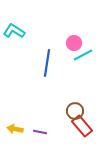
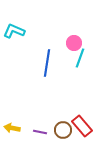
cyan L-shape: rotated 10 degrees counterclockwise
cyan line: moved 3 px left, 3 px down; rotated 42 degrees counterclockwise
brown circle: moved 12 px left, 19 px down
yellow arrow: moved 3 px left, 1 px up
